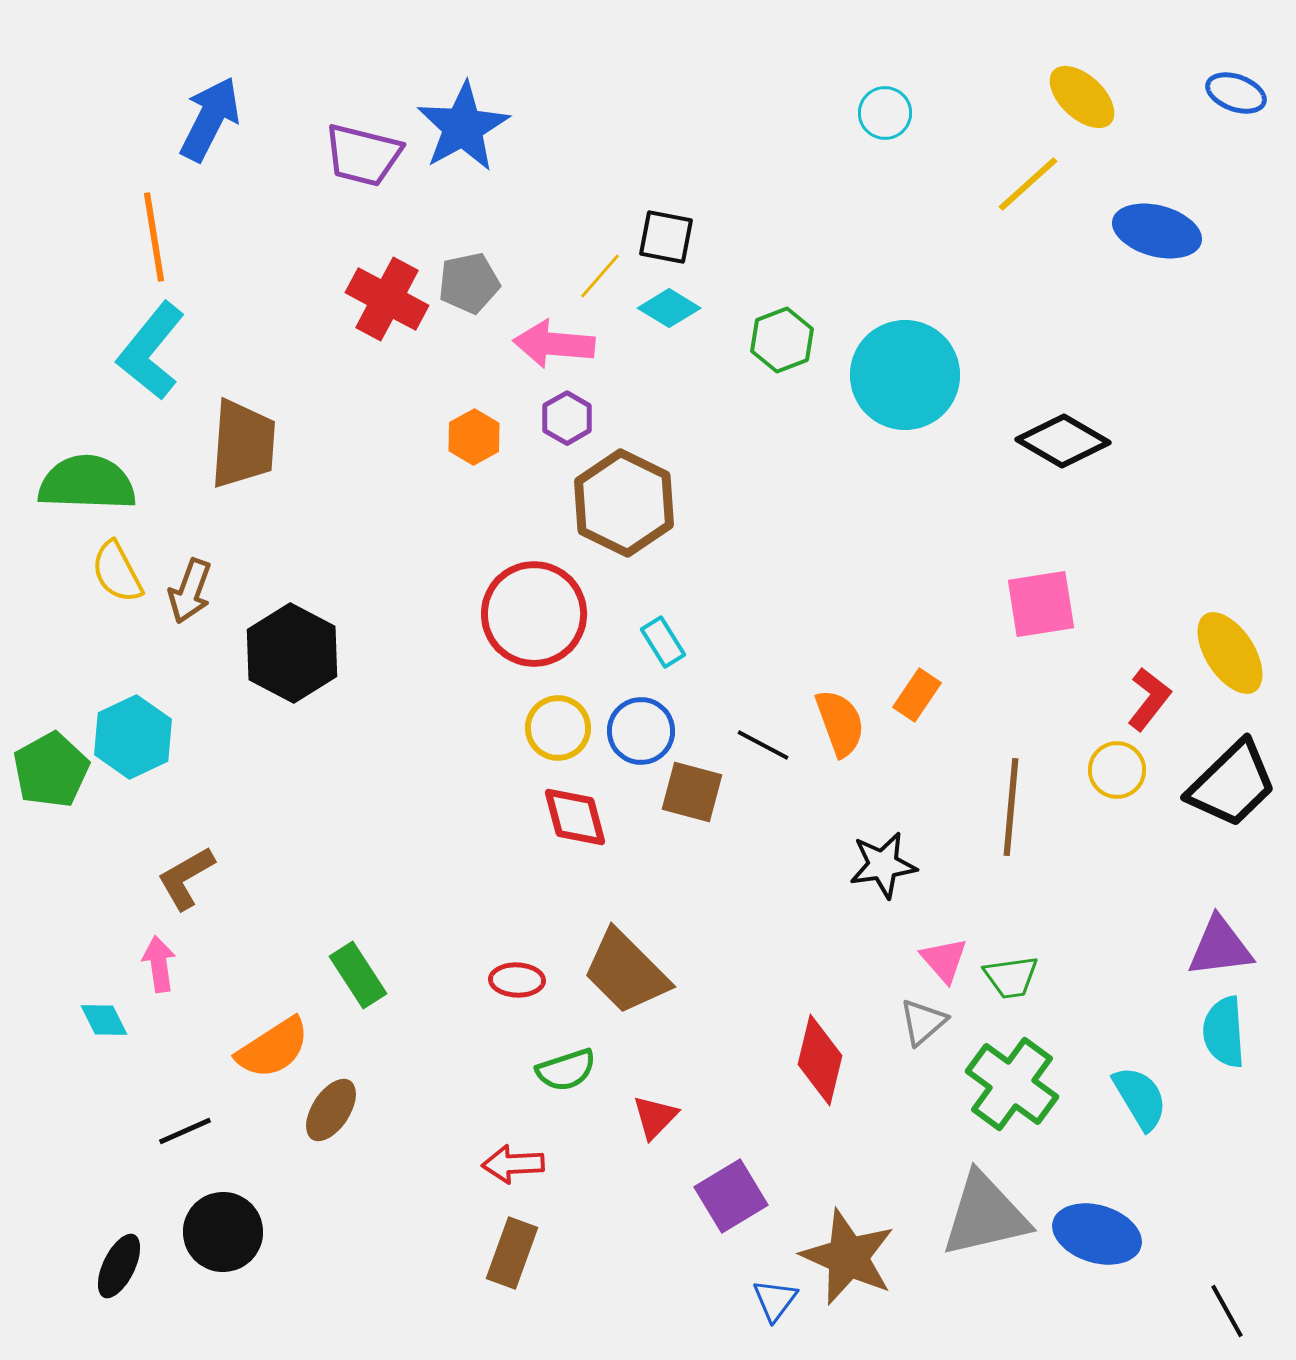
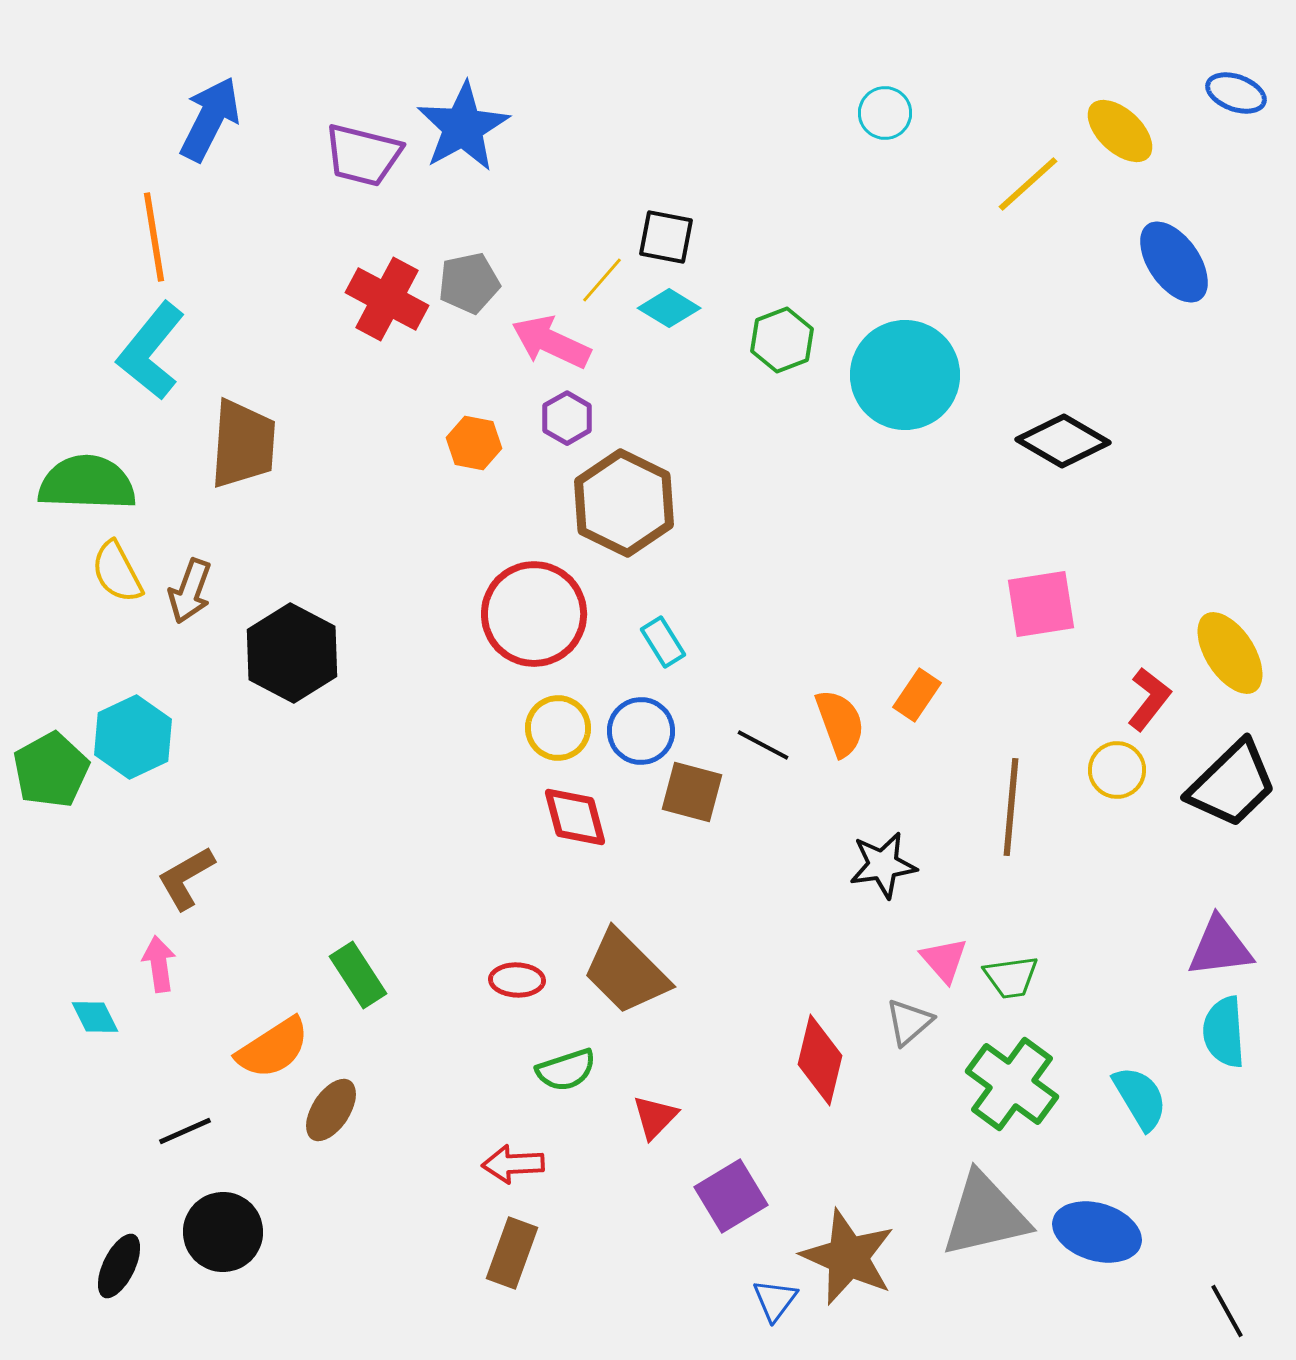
yellow ellipse at (1082, 97): moved 38 px right, 34 px down
blue ellipse at (1157, 231): moved 17 px right, 31 px down; rotated 40 degrees clockwise
yellow line at (600, 276): moved 2 px right, 4 px down
pink arrow at (554, 344): moved 3 px left, 2 px up; rotated 20 degrees clockwise
orange hexagon at (474, 437): moved 6 px down; rotated 20 degrees counterclockwise
cyan diamond at (104, 1020): moved 9 px left, 3 px up
gray triangle at (923, 1022): moved 14 px left
blue ellipse at (1097, 1234): moved 2 px up
